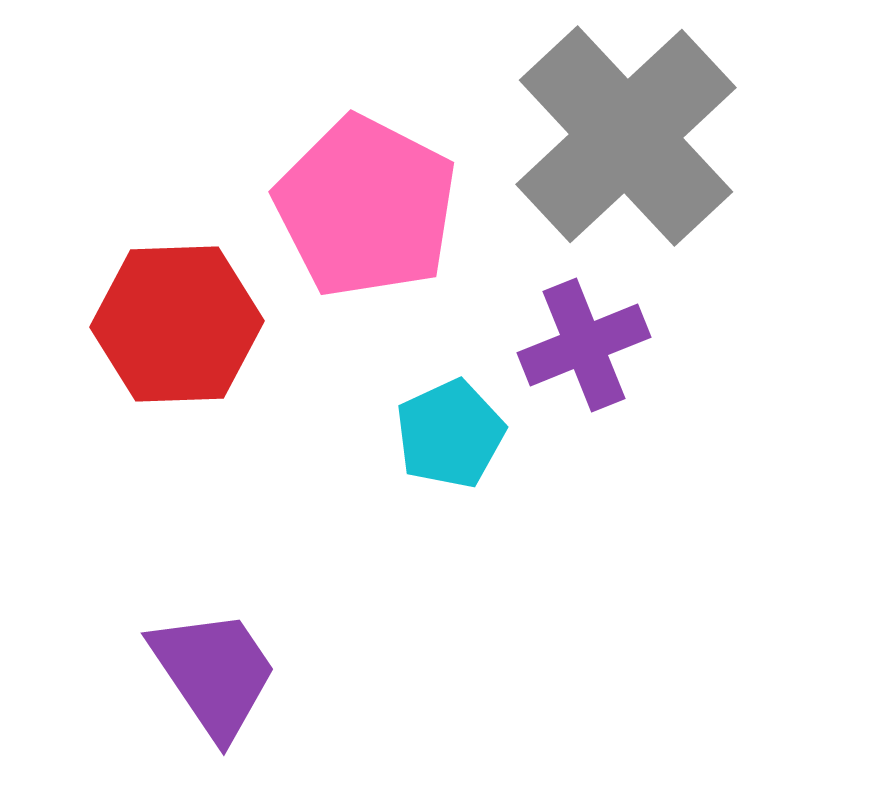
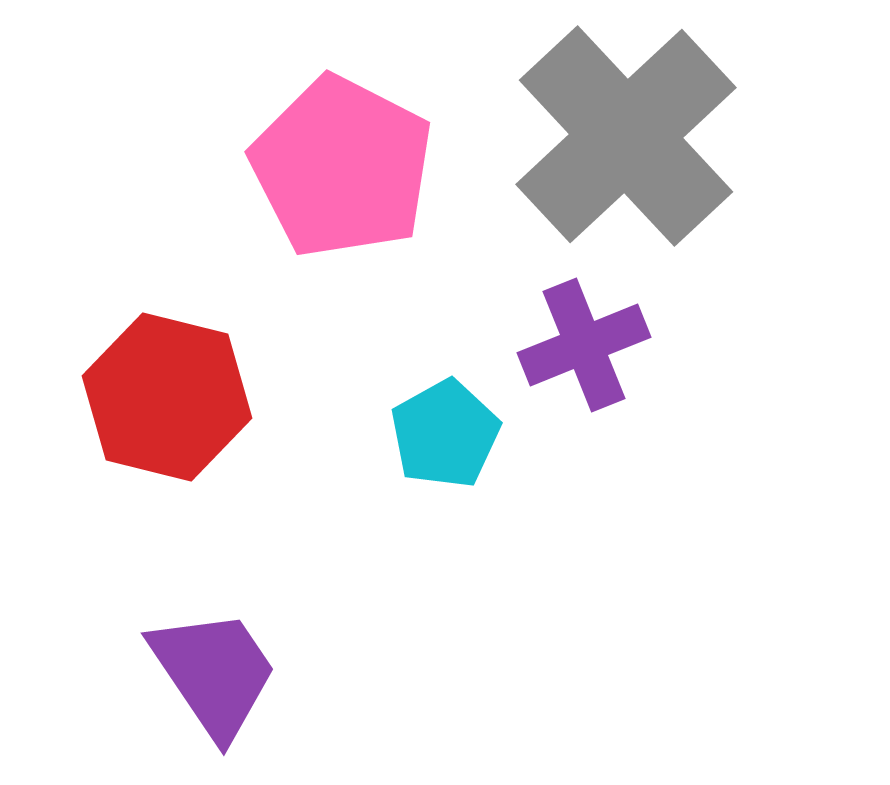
pink pentagon: moved 24 px left, 40 px up
red hexagon: moved 10 px left, 73 px down; rotated 16 degrees clockwise
cyan pentagon: moved 5 px left; rotated 4 degrees counterclockwise
